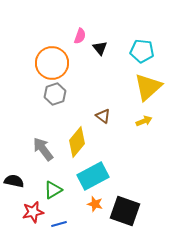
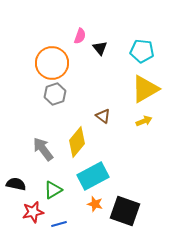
yellow triangle: moved 3 px left, 2 px down; rotated 12 degrees clockwise
black semicircle: moved 2 px right, 3 px down
